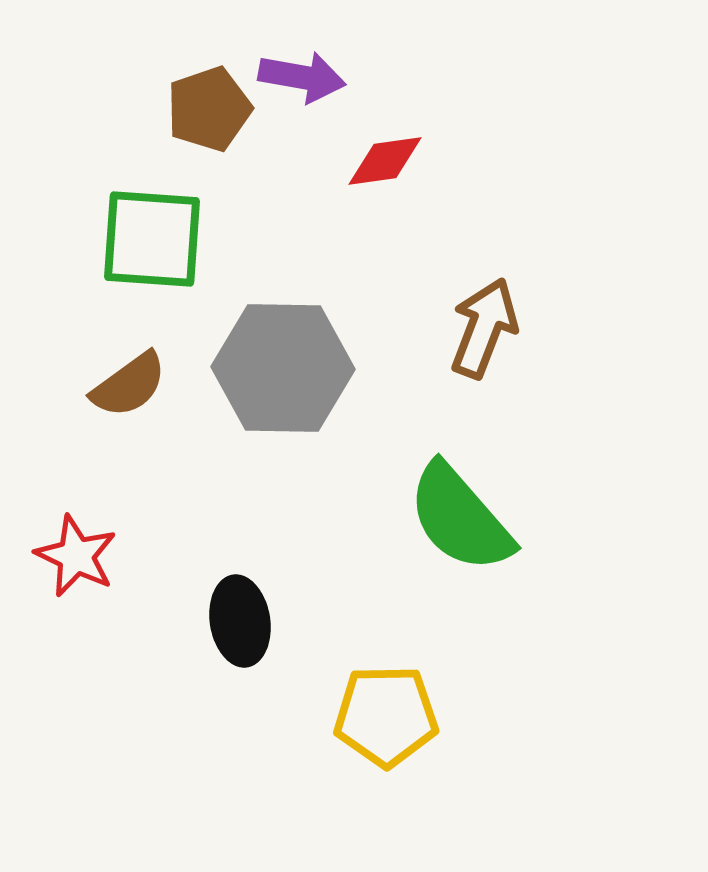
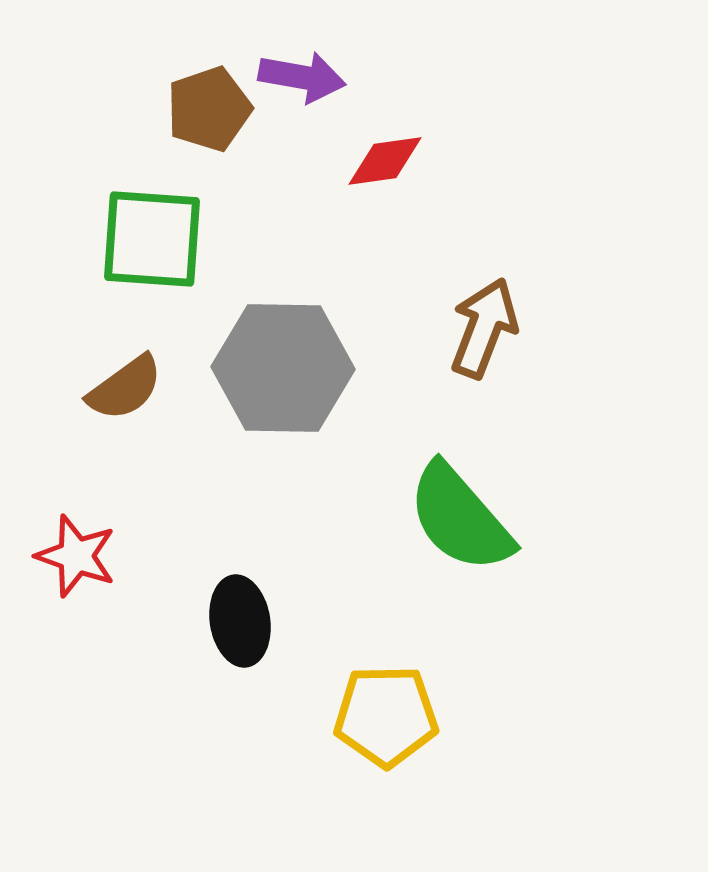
brown semicircle: moved 4 px left, 3 px down
red star: rotated 6 degrees counterclockwise
